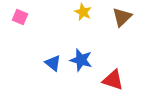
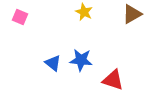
yellow star: moved 1 px right
brown triangle: moved 10 px right, 3 px up; rotated 15 degrees clockwise
blue star: rotated 10 degrees counterclockwise
